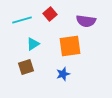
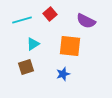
purple semicircle: rotated 18 degrees clockwise
orange square: rotated 15 degrees clockwise
